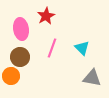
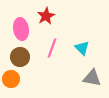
orange circle: moved 3 px down
